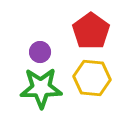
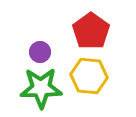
yellow hexagon: moved 3 px left, 2 px up
